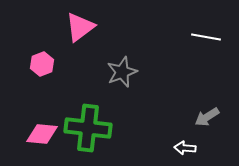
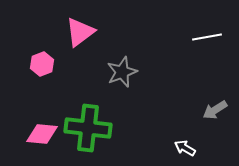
pink triangle: moved 5 px down
white line: moved 1 px right; rotated 20 degrees counterclockwise
gray arrow: moved 8 px right, 7 px up
white arrow: rotated 25 degrees clockwise
